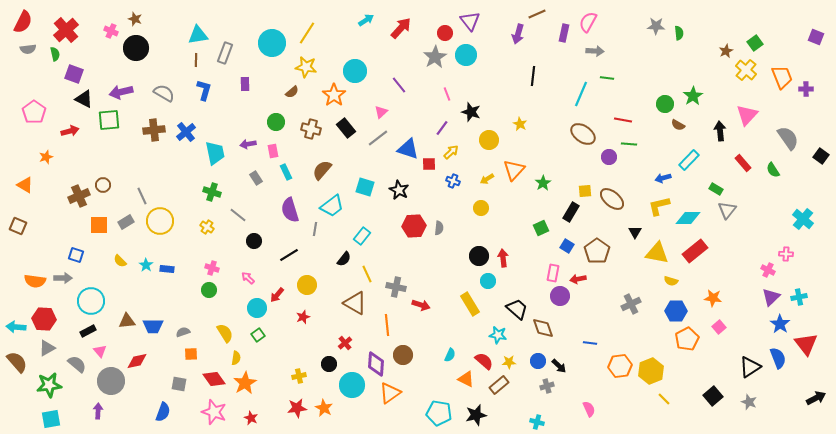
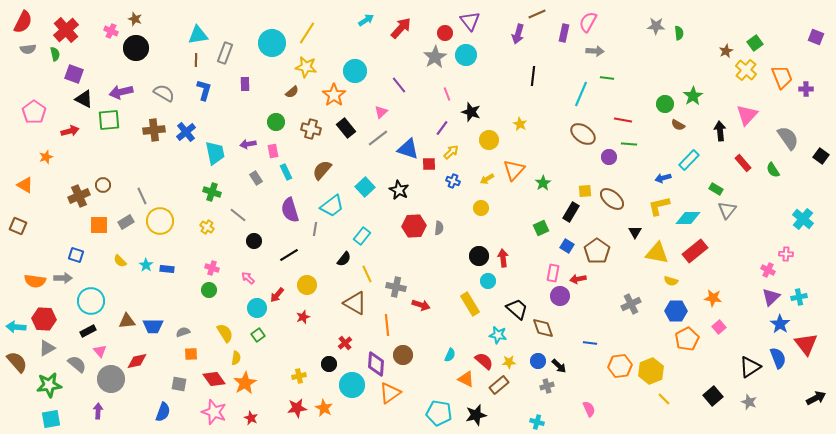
cyan square at (365, 187): rotated 30 degrees clockwise
gray circle at (111, 381): moved 2 px up
